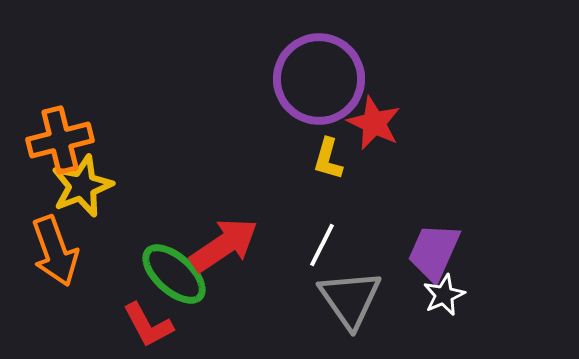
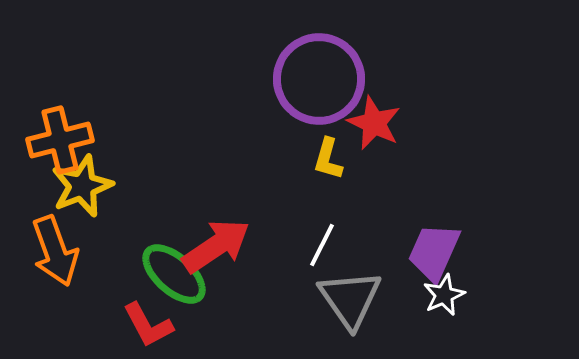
red arrow: moved 8 px left, 1 px down
